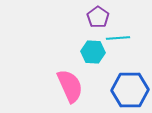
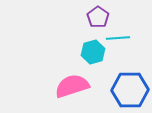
cyan hexagon: rotated 20 degrees counterclockwise
pink semicircle: moved 2 px right; rotated 84 degrees counterclockwise
